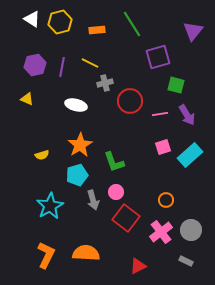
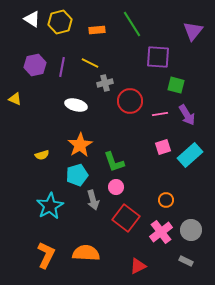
purple square: rotated 20 degrees clockwise
yellow triangle: moved 12 px left
pink circle: moved 5 px up
